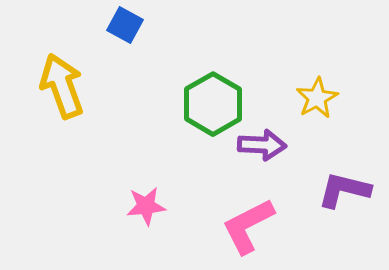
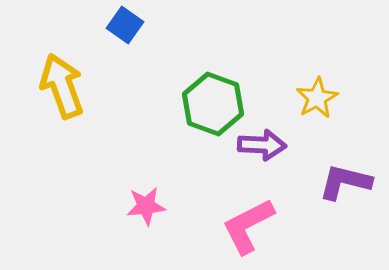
blue square: rotated 6 degrees clockwise
green hexagon: rotated 10 degrees counterclockwise
purple L-shape: moved 1 px right, 8 px up
